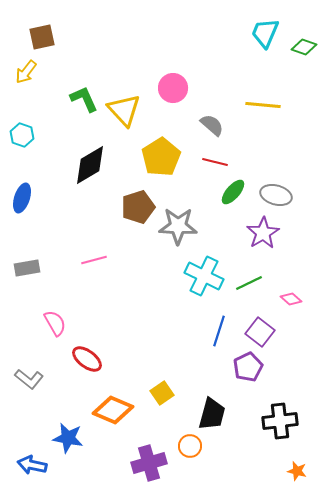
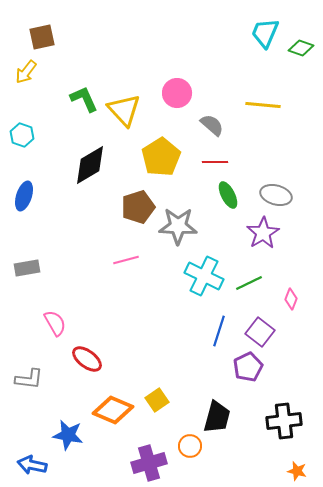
green diamond: moved 3 px left, 1 px down
pink circle: moved 4 px right, 5 px down
red line: rotated 15 degrees counterclockwise
green ellipse: moved 5 px left, 3 px down; rotated 68 degrees counterclockwise
blue ellipse: moved 2 px right, 2 px up
pink line: moved 32 px right
pink diamond: rotated 70 degrees clockwise
gray L-shape: rotated 32 degrees counterclockwise
yellow square: moved 5 px left, 7 px down
black trapezoid: moved 5 px right, 3 px down
black cross: moved 4 px right
blue star: moved 3 px up
